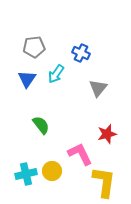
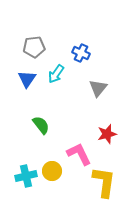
pink L-shape: moved 1 px left
cyan cross: moved 2 px down
